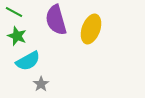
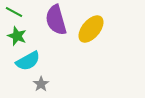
yellow ellipse: rotated 20 degrees clockwise
